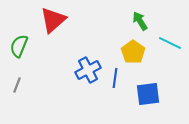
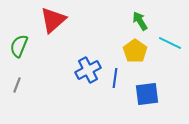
yellow pentagon: moved 2 px right, 1 px up
blue square: moved 1 px left
